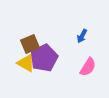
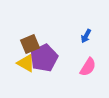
blue arrow: moved 4 px right
